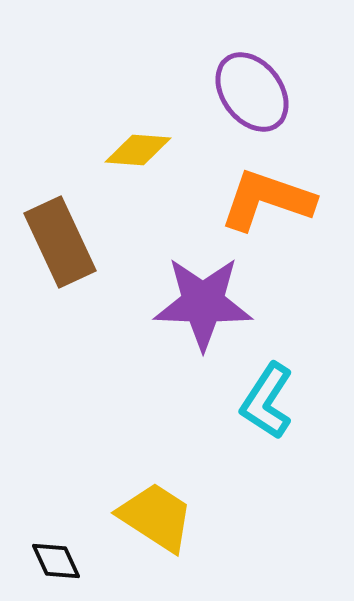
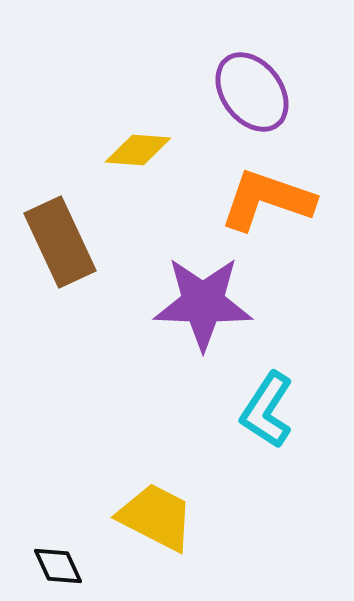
cyan L-shape: moved 9 px down
yellow trapezoid: rotated 6 degrees counterclockwise
black diamond: moved 2 px right, 5 px down
